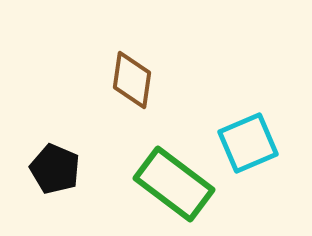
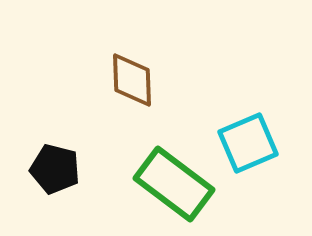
brown diamond: rotated 10 degrees counterclockwise
black pentagon: rotated 9 degrees counterclockwise
